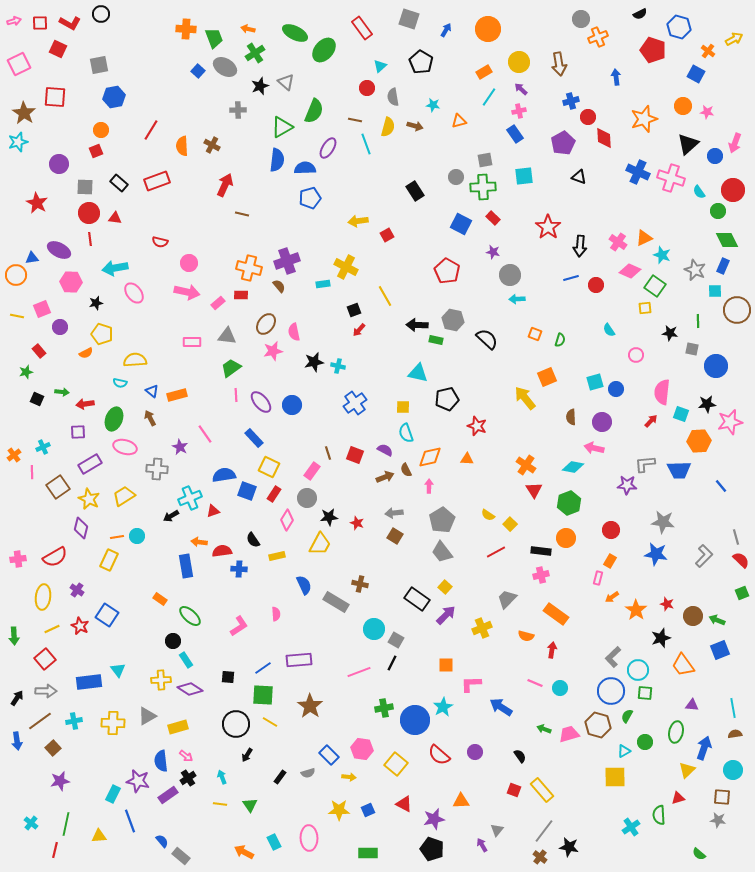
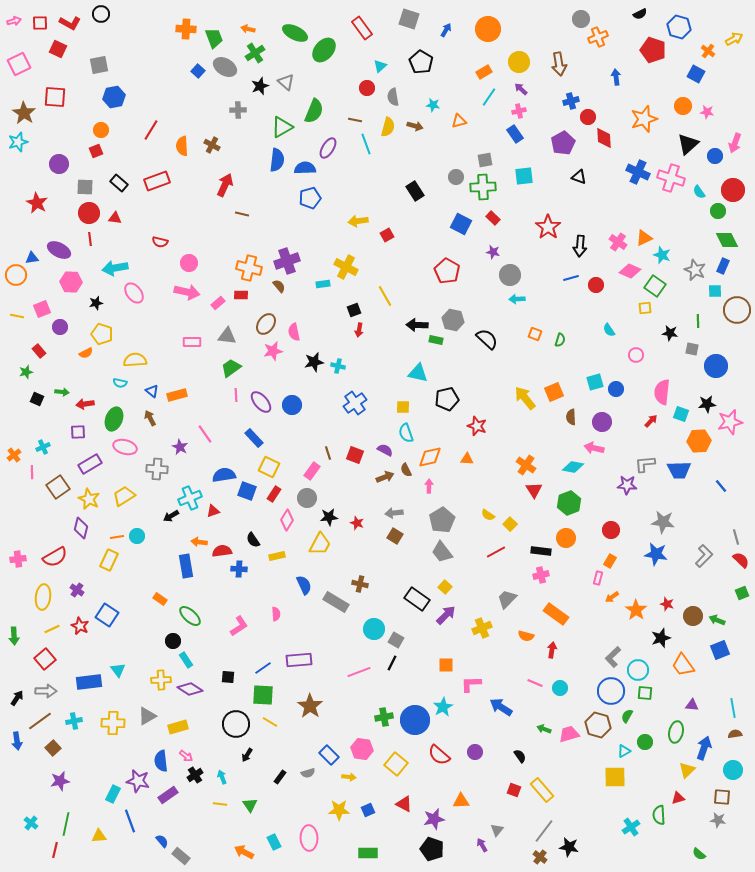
red arrow at (359, 330): rotated 32 degrees counterclockwise
orange square at (547, 377): moved 7 px right, 15 px down
green cross at (384, 708): moved 9 px down
black cross at (188, 778): moved 7 px right, 3 px up
